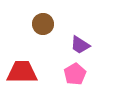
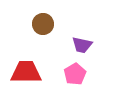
purple trapezoid: moved 2 px right; rotated 20 degrees counterclockwise
red trapezoid: moved 4 px right
